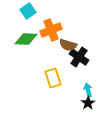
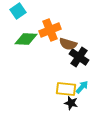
cyan square: moved 10 px left
orange cross: moved 1 px left
brown semicircle: moved 1 px up
yellow rectangle: moved 13 px right, 11 px down; rotated 66 degrees counterclockwise
cyan arrow: moved 6 px left, 3 px up; rotated 56 degrees clockwise
black star: moved 17 px left; rotated 24 degrees counterclockwise
